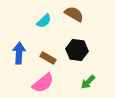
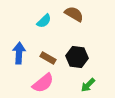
black hexagon: moved 7 px down
green arrow: moved 3 px down
